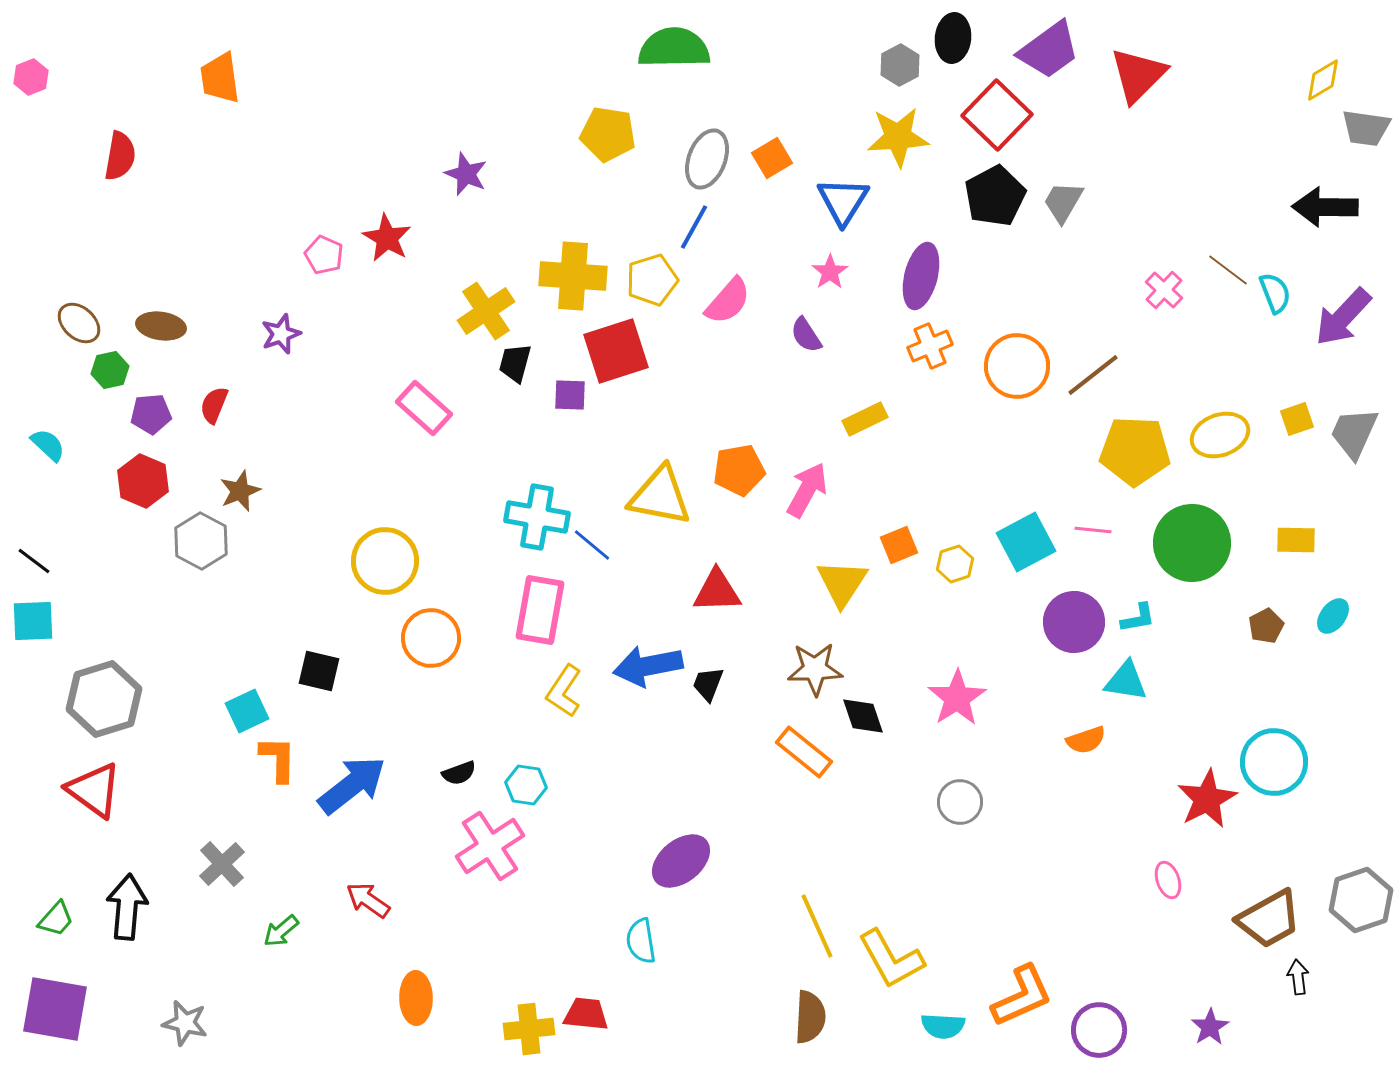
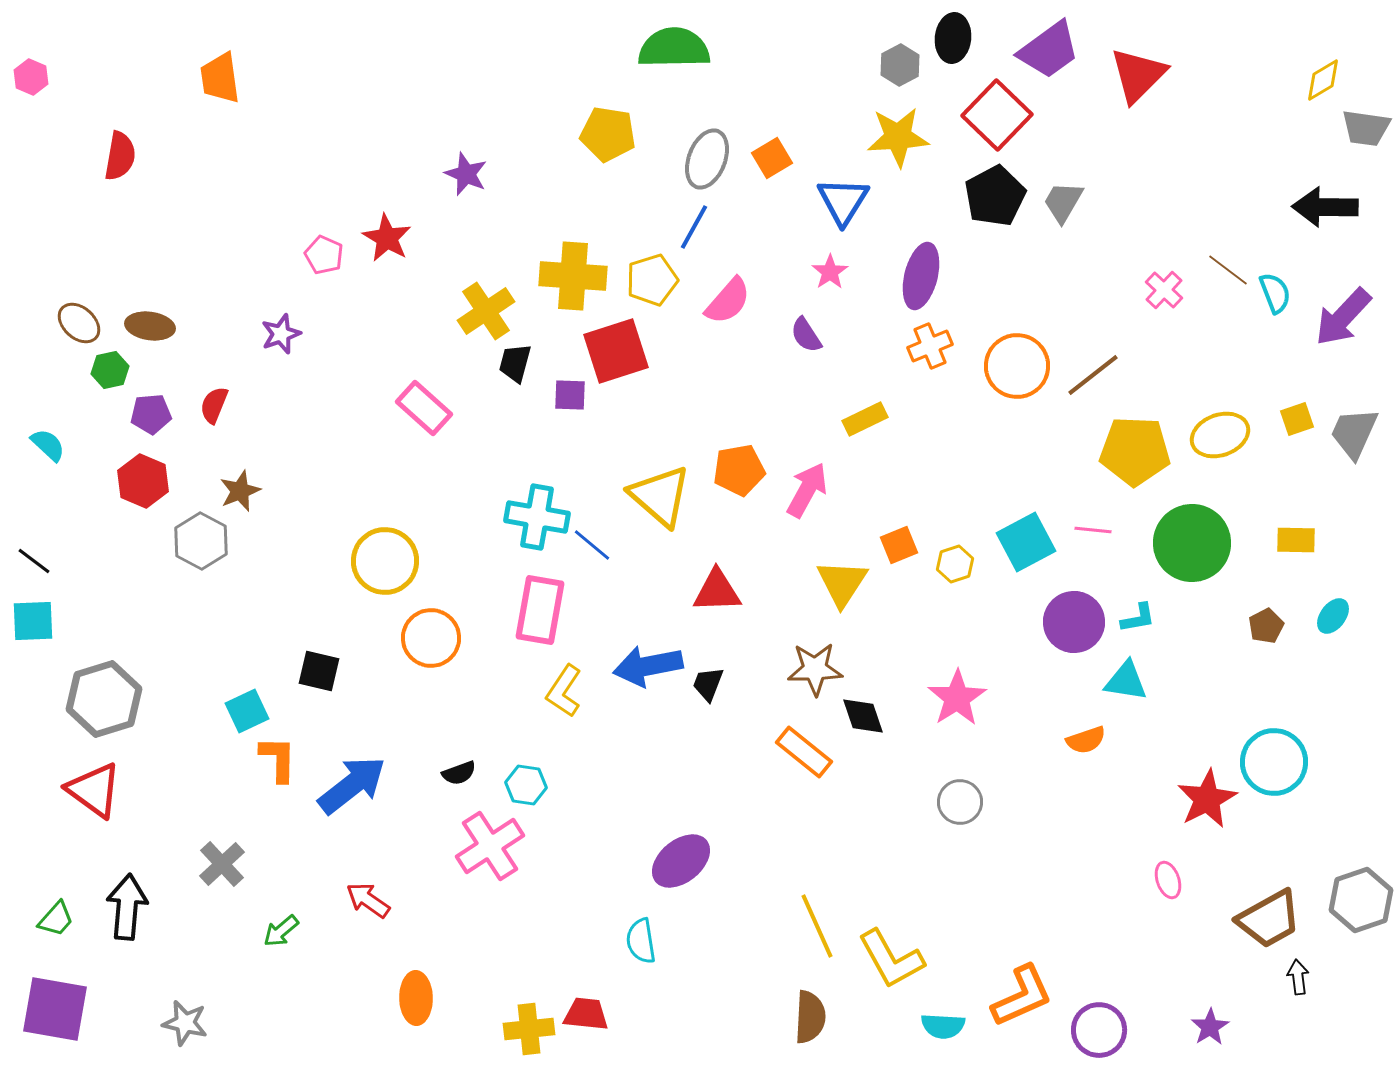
pink hexagon at (31, 77): rotated 16 degrees counterclockwise
brown ellipse at (161, 326): moved 11 px left
yellow triangle at (660, 496): rotated 30 degrees clockwise
